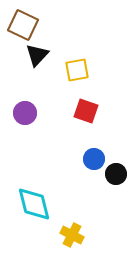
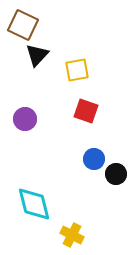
purple circle: moved 6 px down
